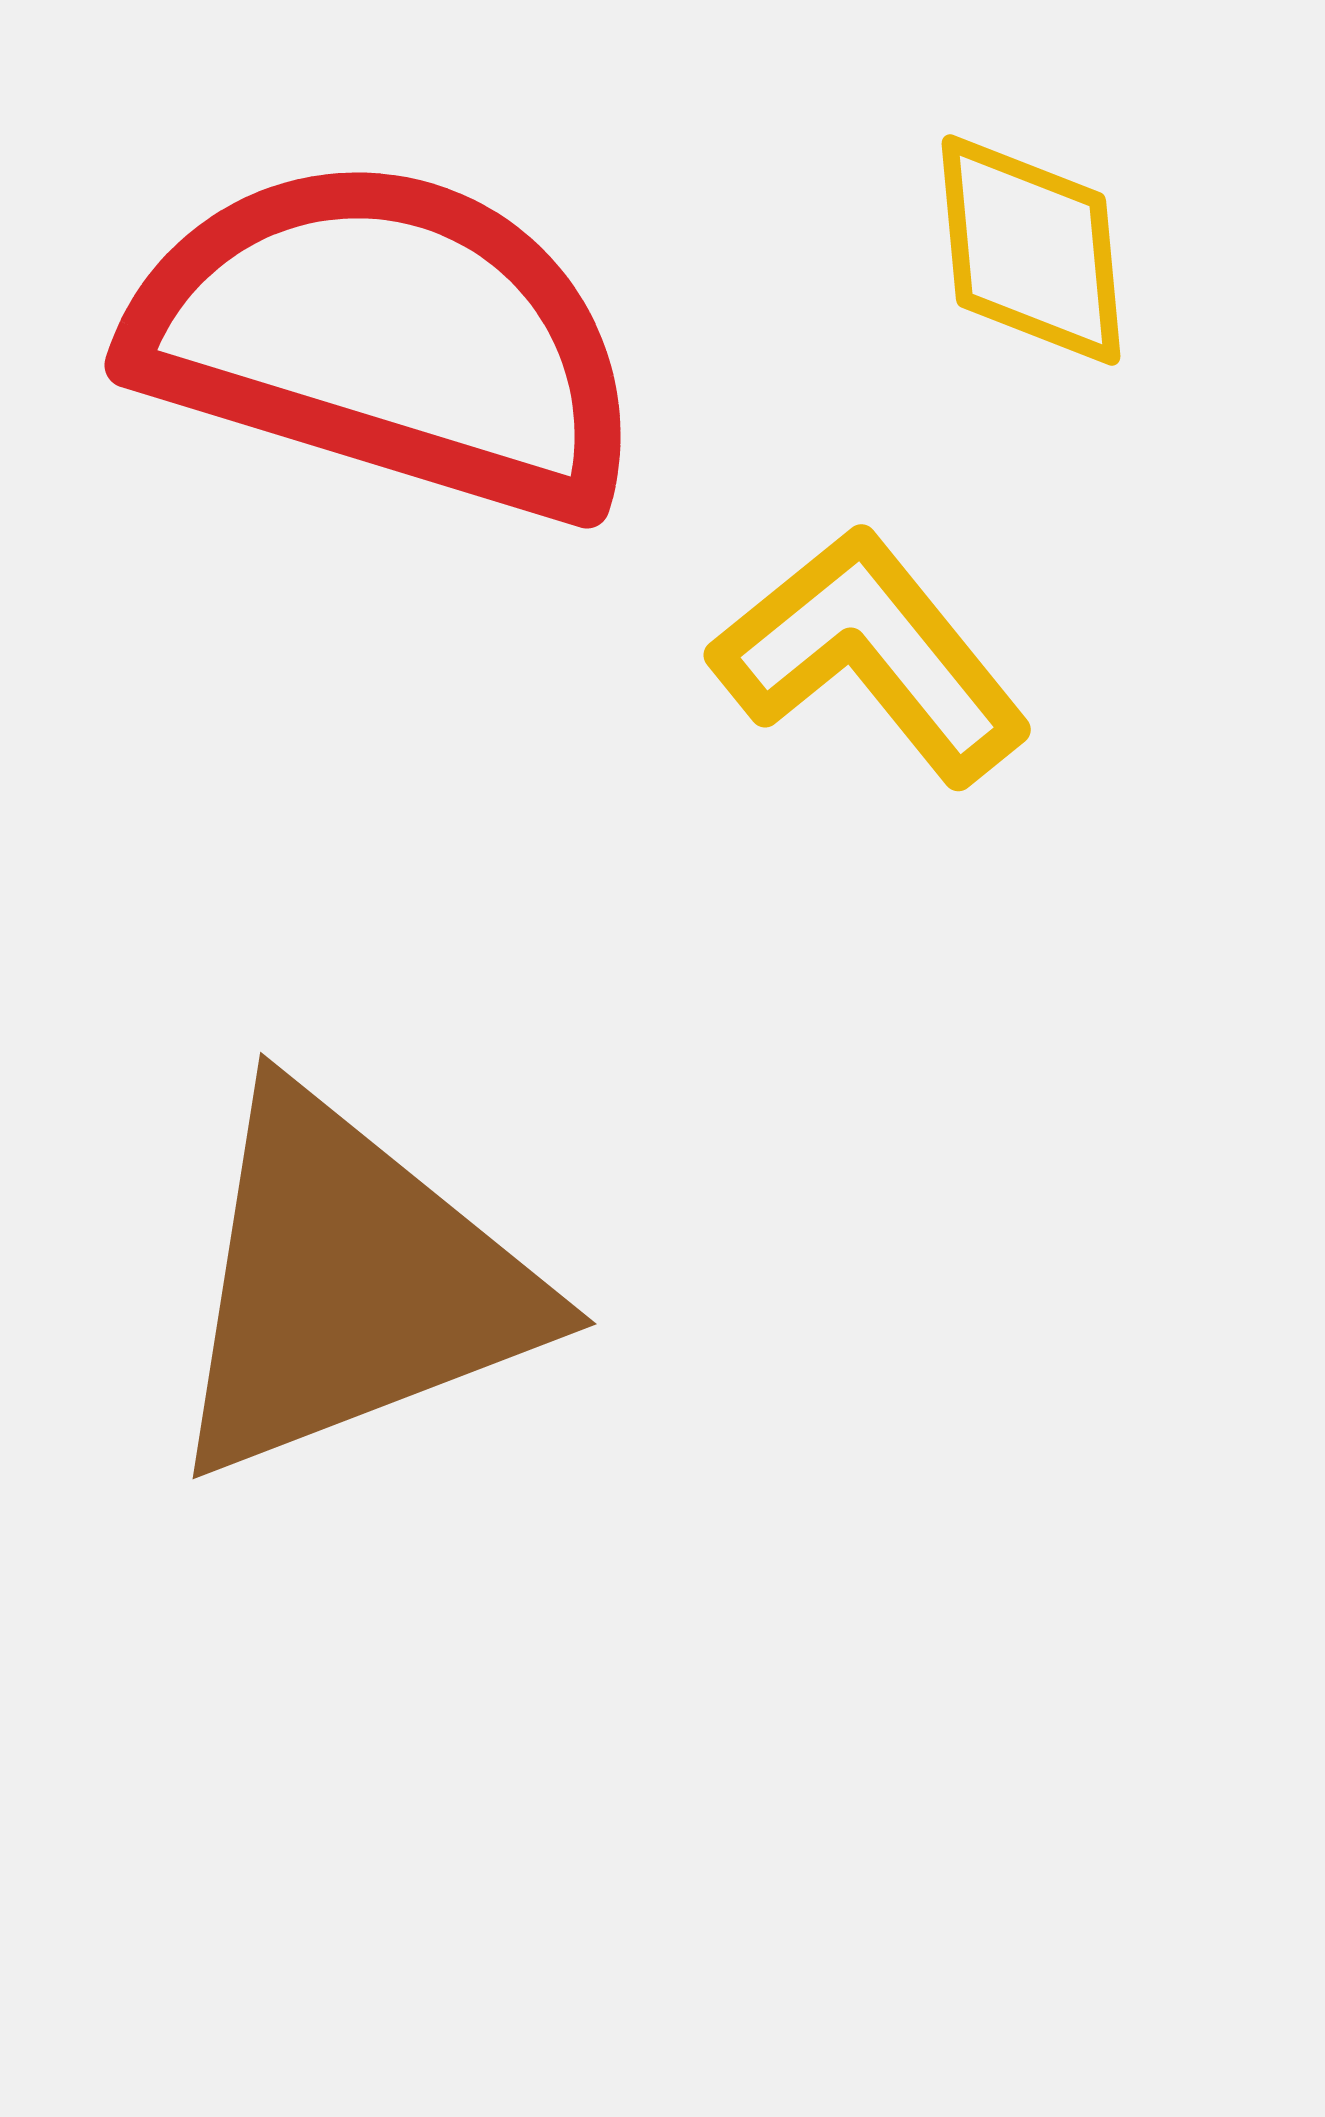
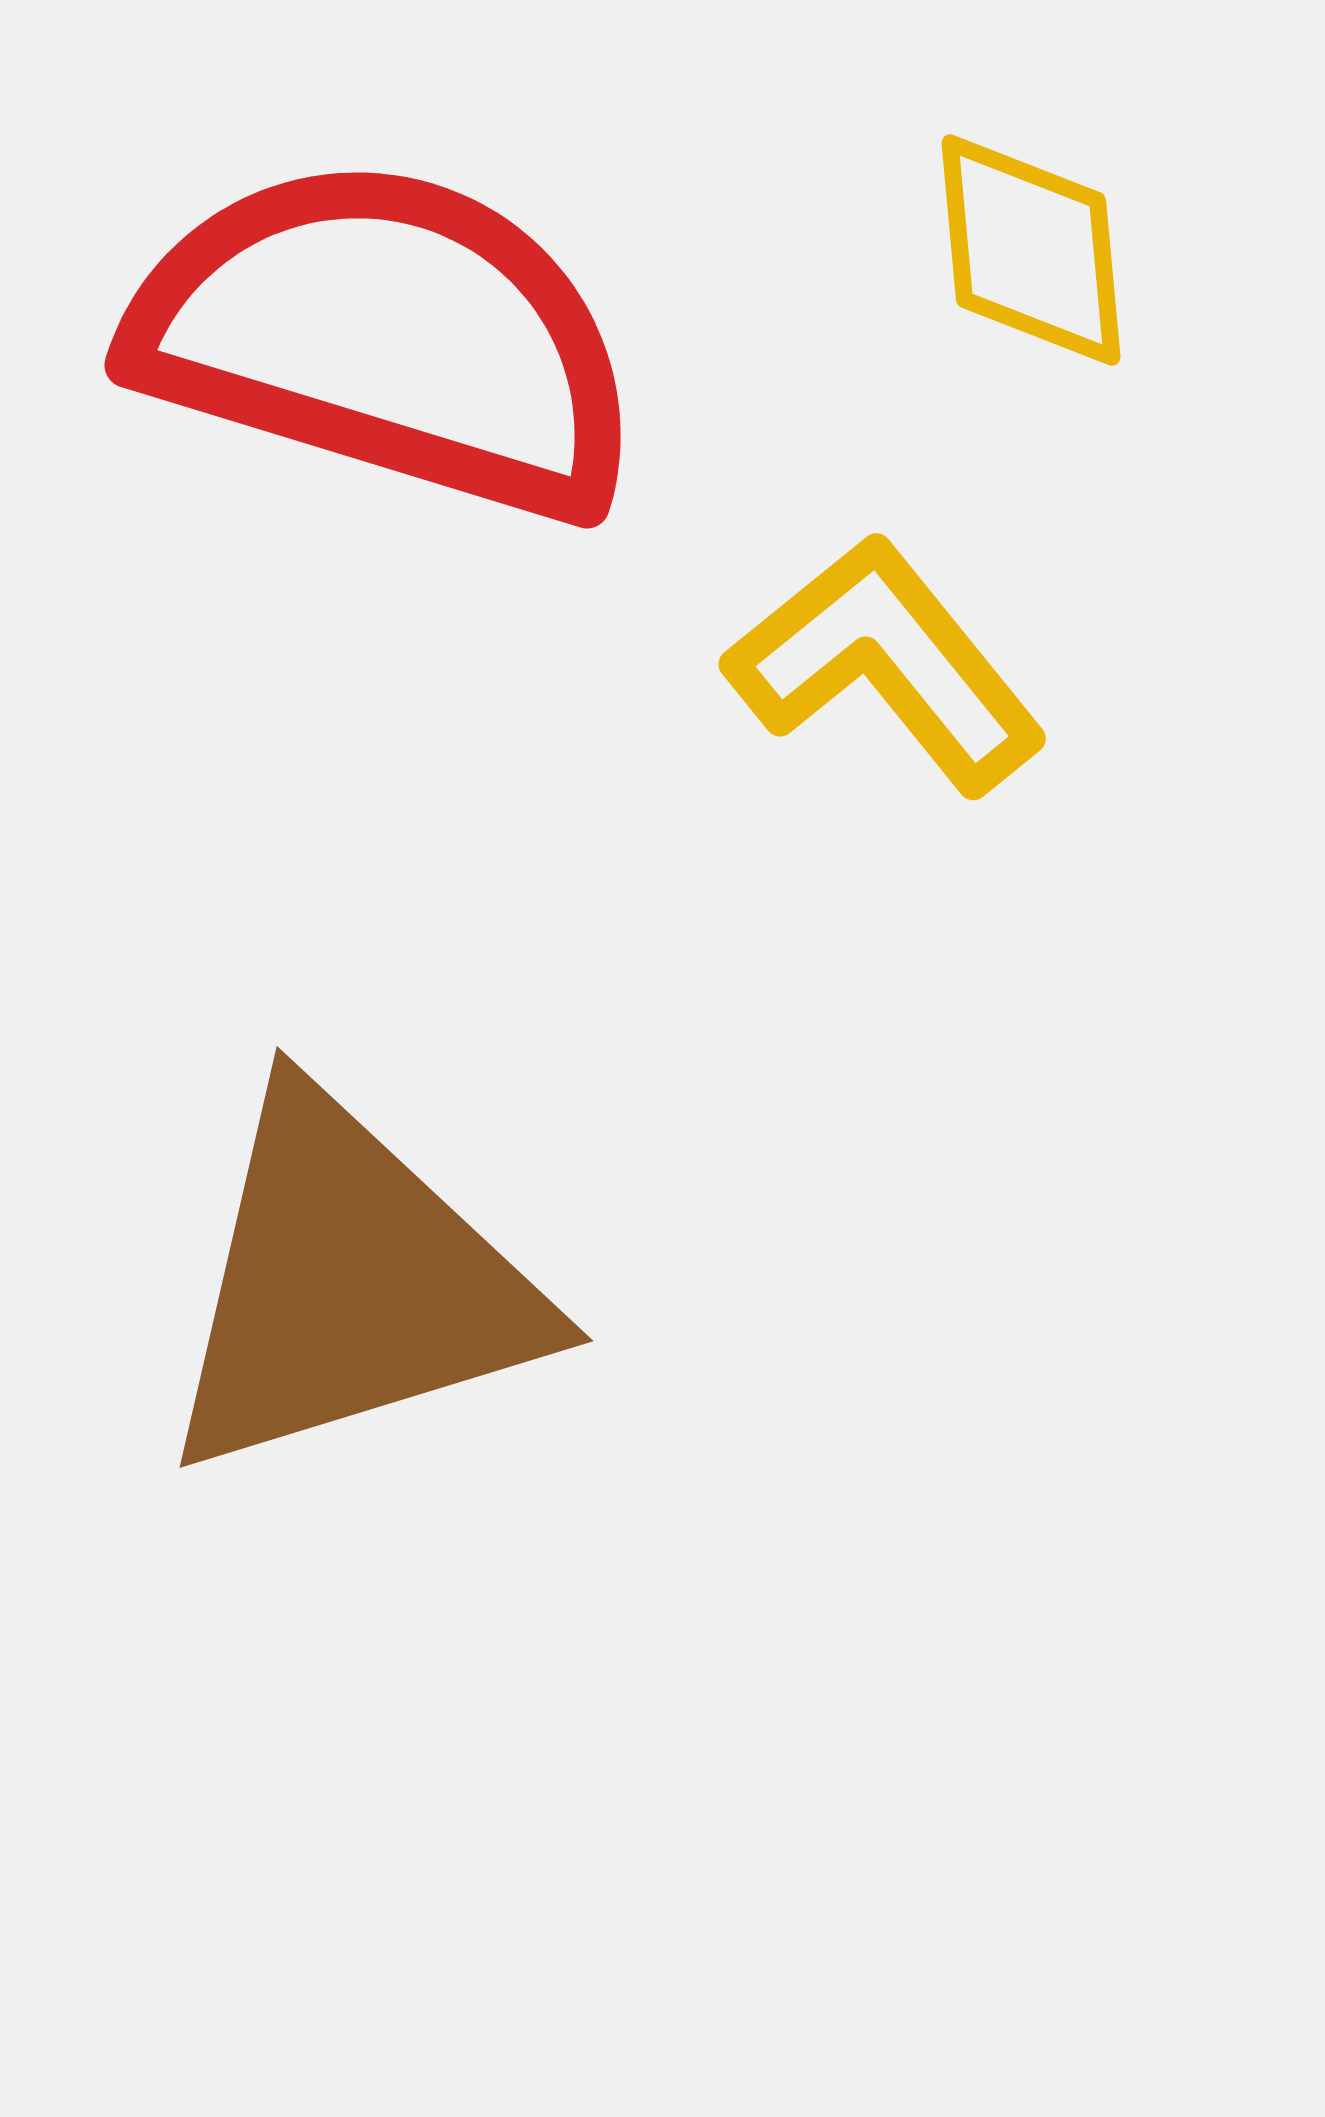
yellow L-shape: moved 15 px right, 9 px down
brown triangle: rotated 4 degrees clockwise
